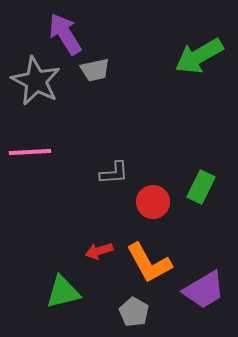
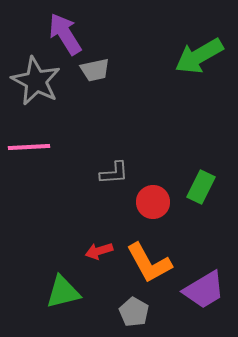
pink line: moved 1 px left, 5 px up
